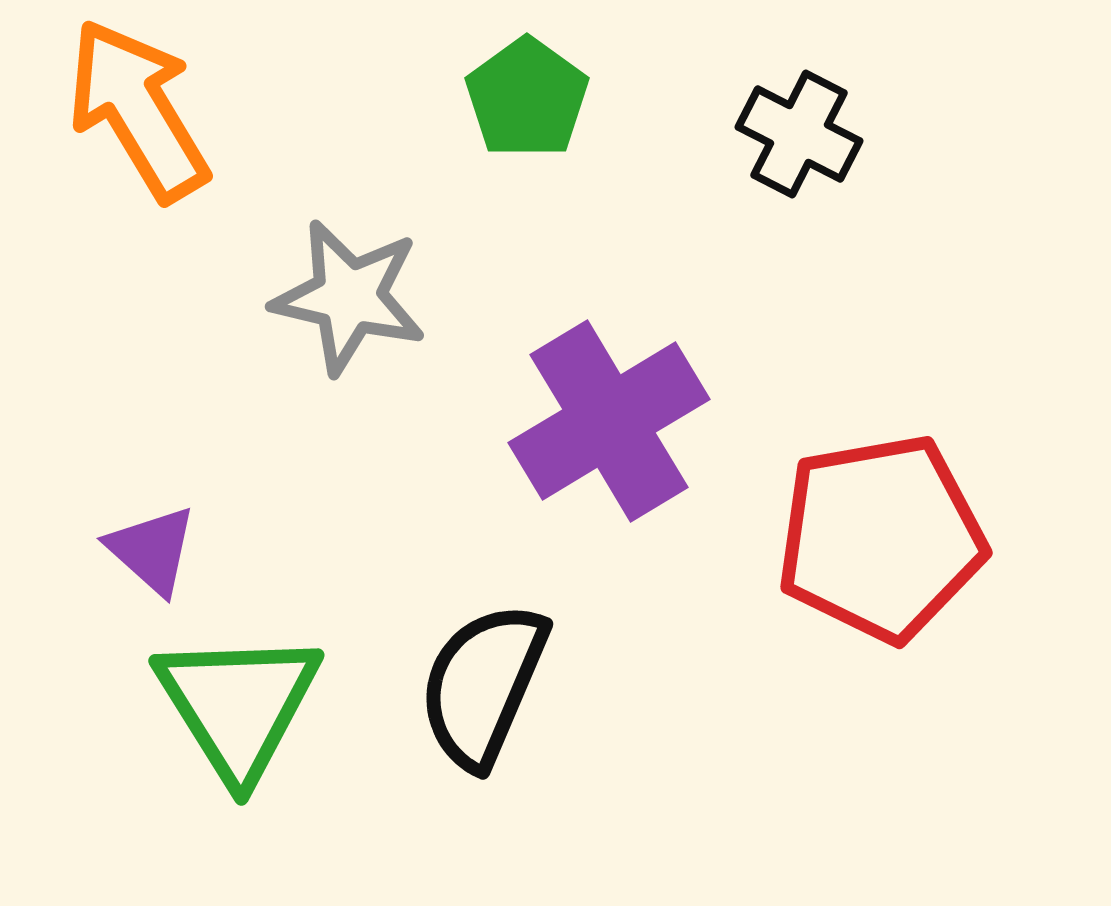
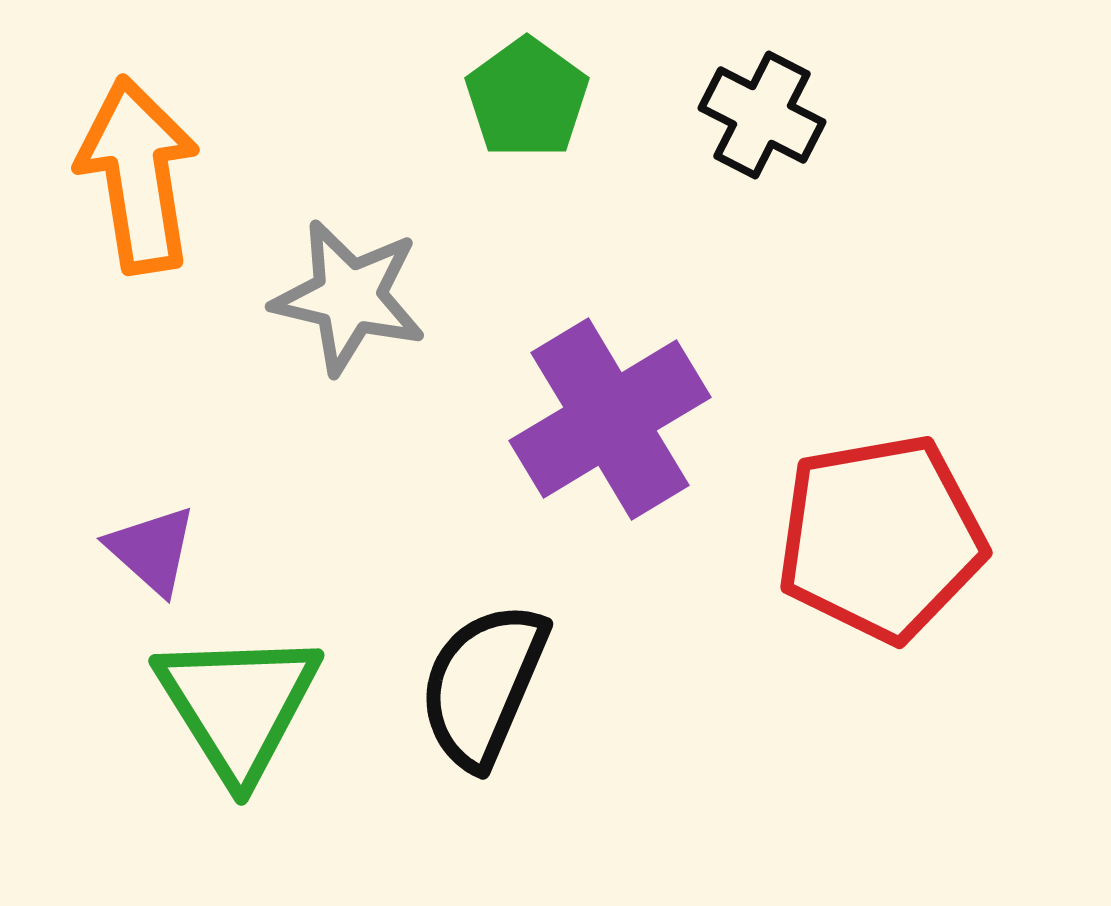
orange arrow: moved 65 px down; rotated 22 degrees clockwise
black cross: moved 37 px left, 19 px up
purple cross: moved 1 px right, 2 px up
